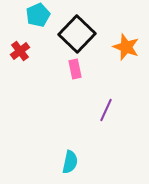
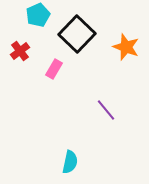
pink rectangle: moved 21 px left; rotated 42 degrees clockwise
purple line: rotated 65 degrees counterclockwise
